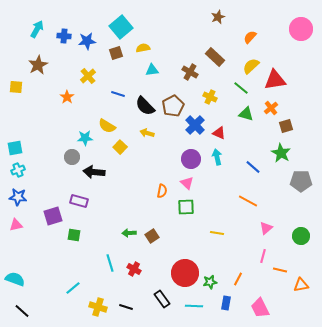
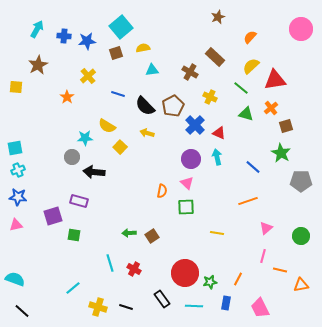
orange line at (248, 201): rotated 48 degrees counterclockwise
